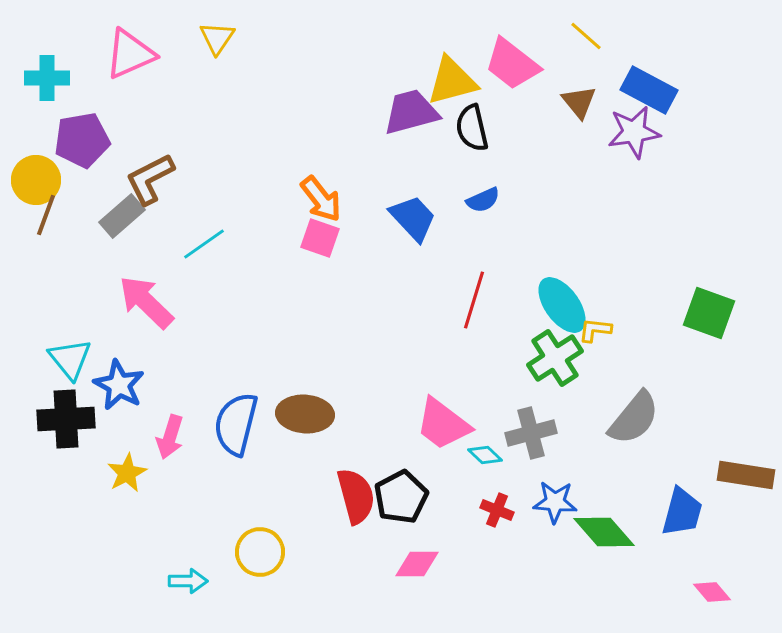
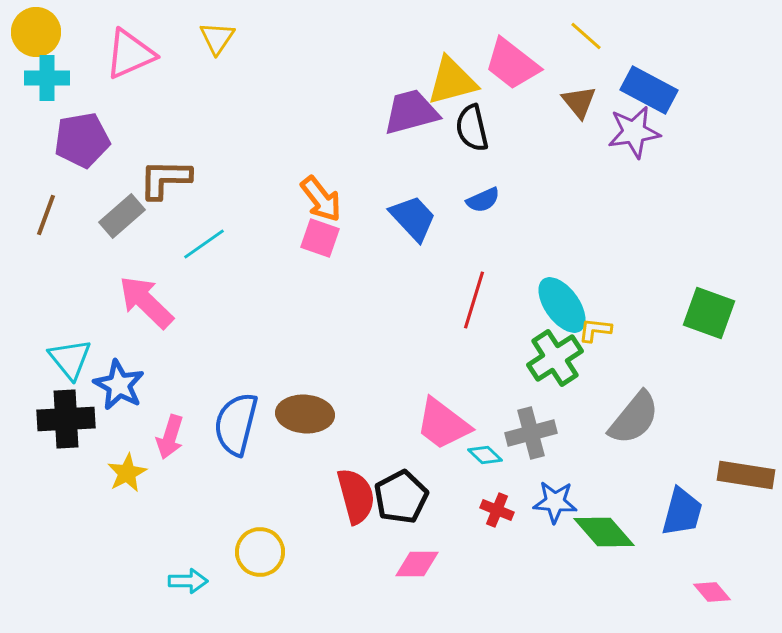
brown L-shape at (150, 179): moved 15 px right; rotated 28 degrees clockwise
yellow circle at (36, 180): moved 148 px up
